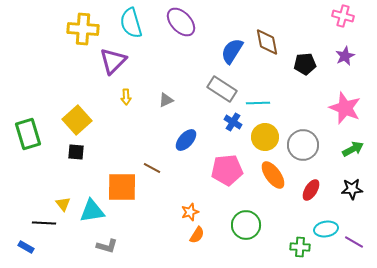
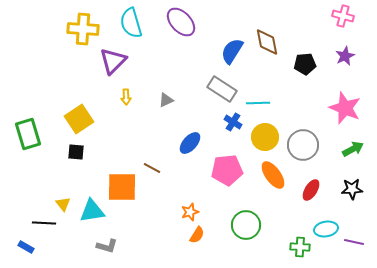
yellow square: moved 2 px right, 1 px up; rotated 8 degrees clockwise
blue ellipse: moved 4 px right, 3 px down
purple line: rotated 18 degrees counterclockwise
